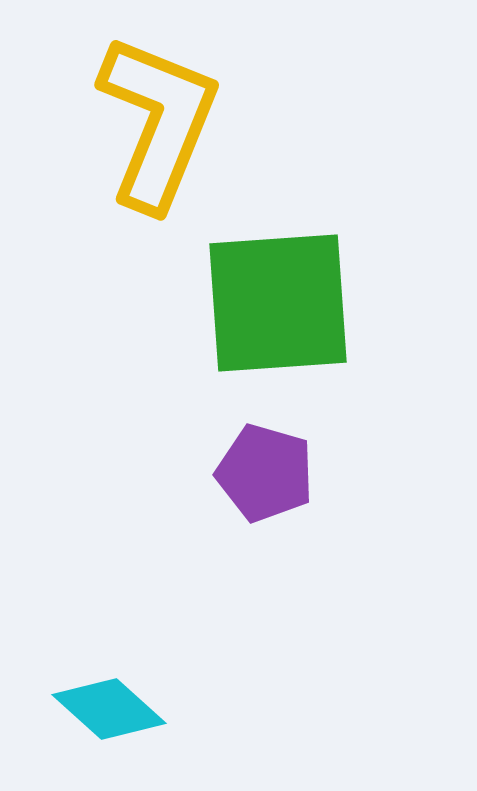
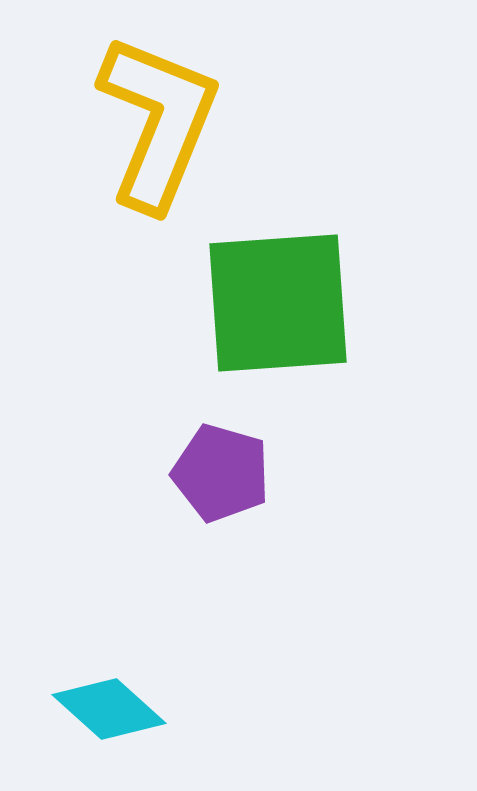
purple pentagon: moved 44 px left
